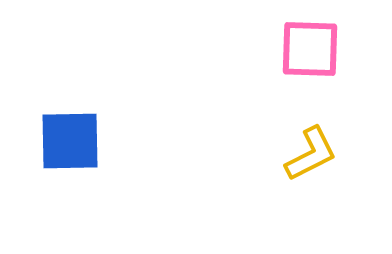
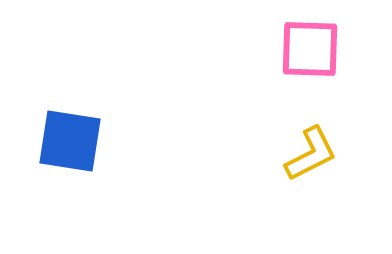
blue square: rotated 10 degrees clockwise
